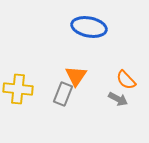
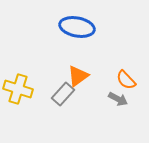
blue ellipse: moved 12 px left
orange triangle: moved 2 px right; rotated 20 degrees clockwise
yellow cross: rotated 12 degrees clockwise
gray rectangle: rotated 20 degrees clockwise
